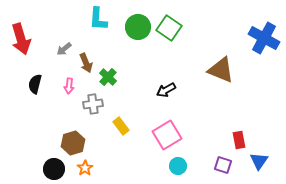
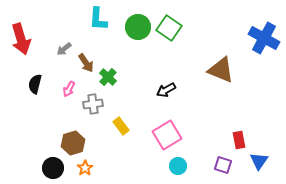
brown arrow: rotated 12 degrees counterclockwise
pink arrow: moved 3 px down; rotated 21 degrees clockwise
black circle: moved 1 px left, 1 px up
